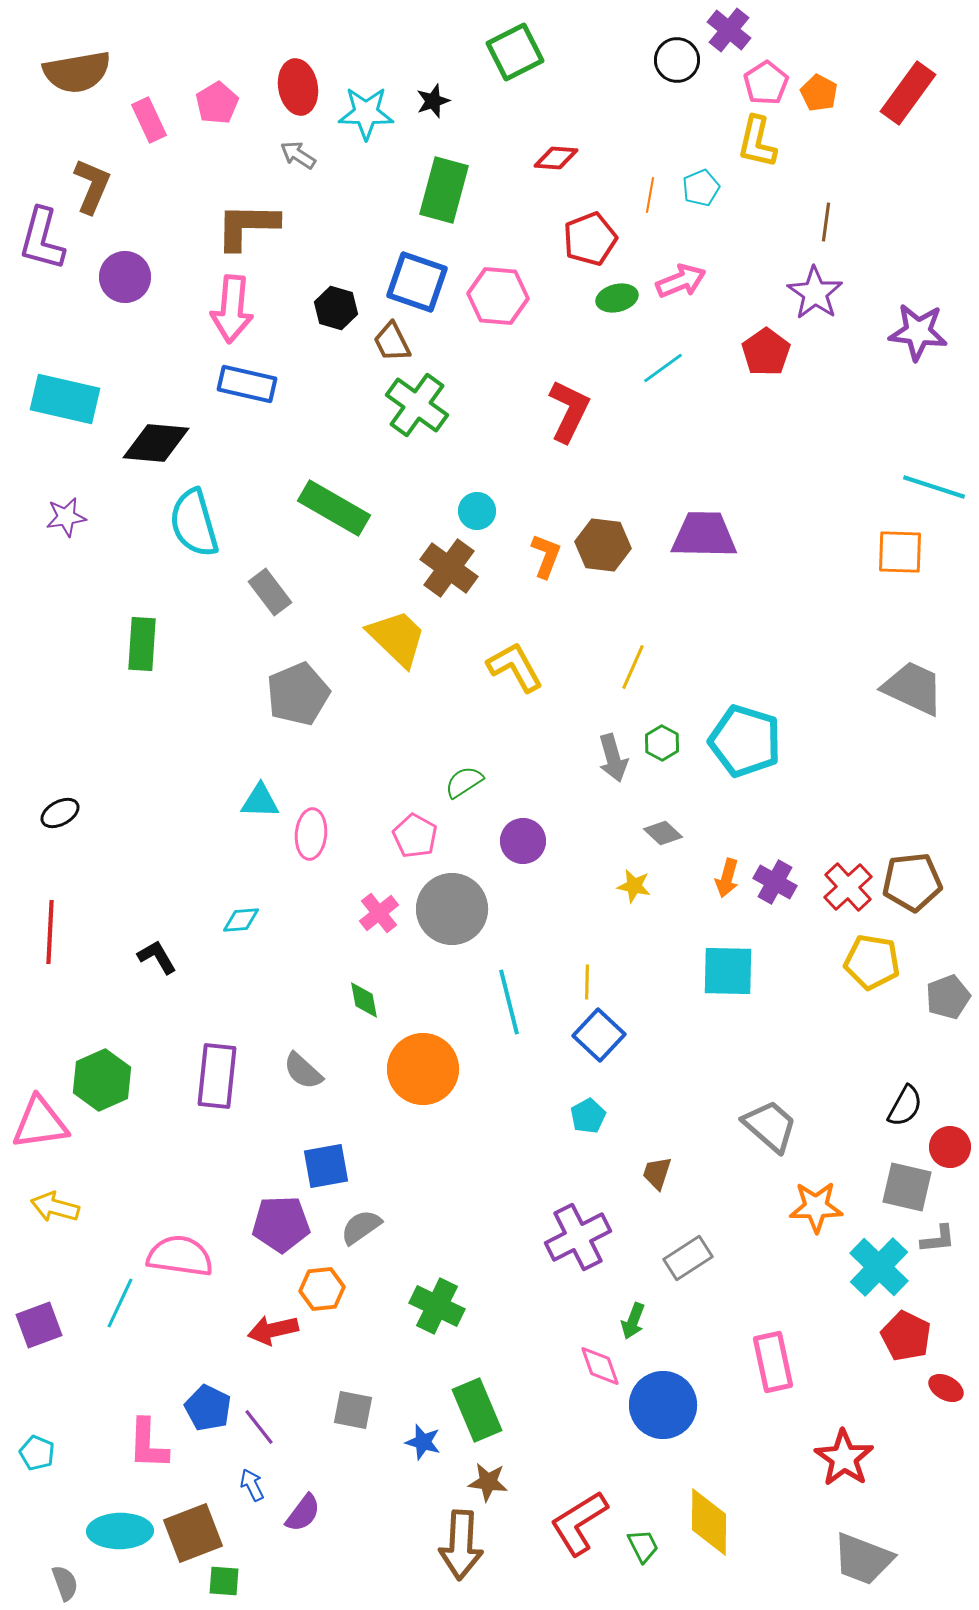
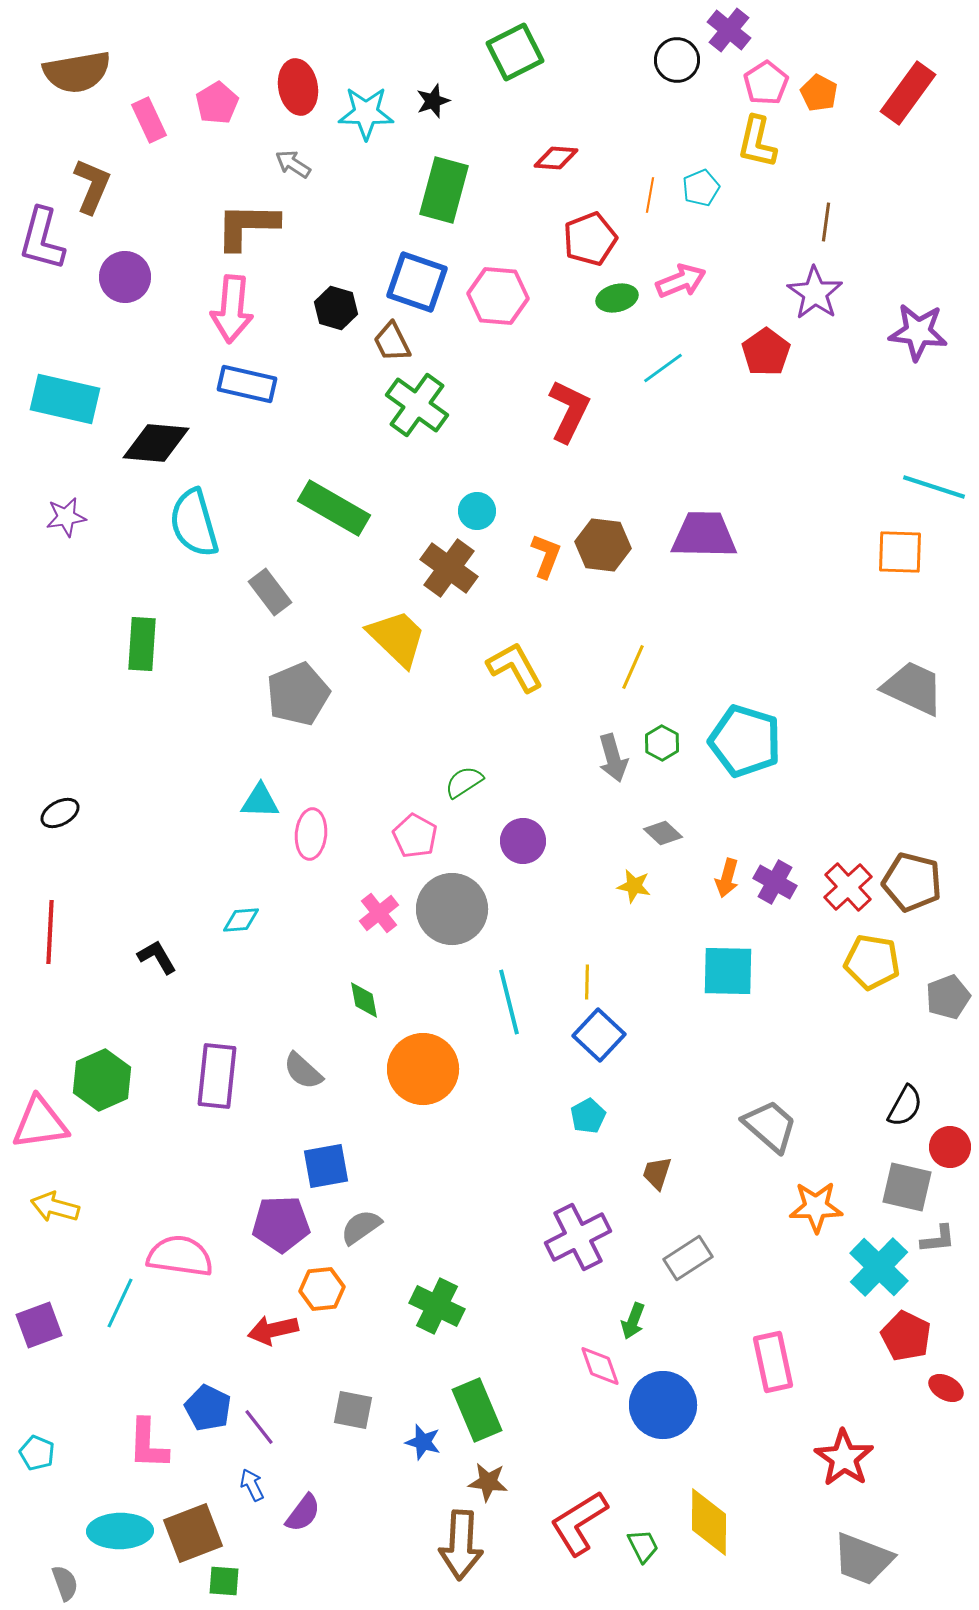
gray arrow at (298, 155): moved 5 px left, 9 px down
brown pentagon at (912, 882): rotated 20 degrees clockwise
